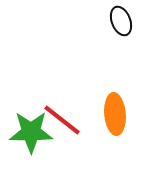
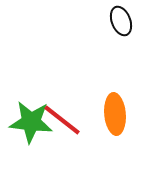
green star: moved 10 px up; rotated 6 degrees clockwise
